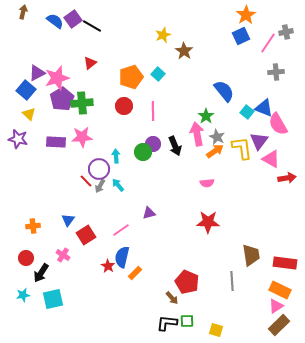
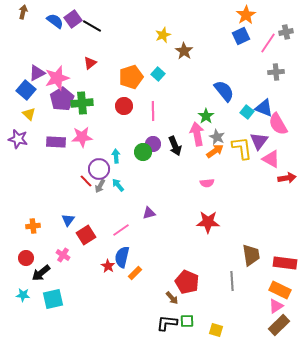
black arrow at (41, 273): rotated 18 degrees clockwise
cyan star at (23, 295): rotated 16 degrees clockwise
